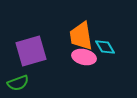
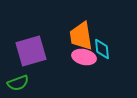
cyan diamond: moved 3 px left, 2 px down; rotated 25 degrees clockwise
